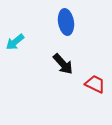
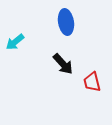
red trapezoid: moved 3 px left, 2 px up; rotated 130 degrees counterclockwise
